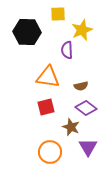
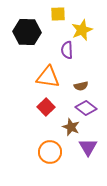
red square: rotated 30 degrees counterclockwise
